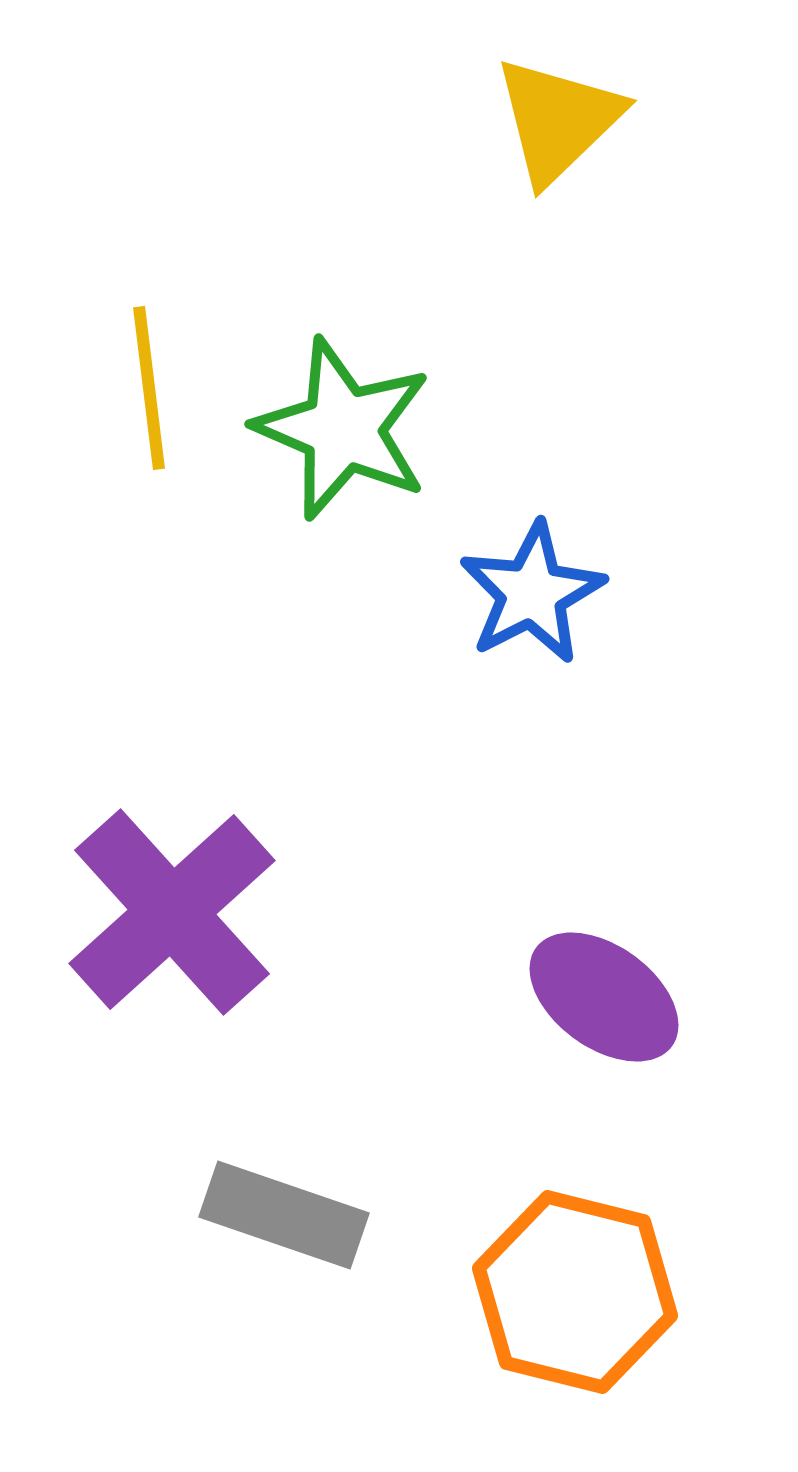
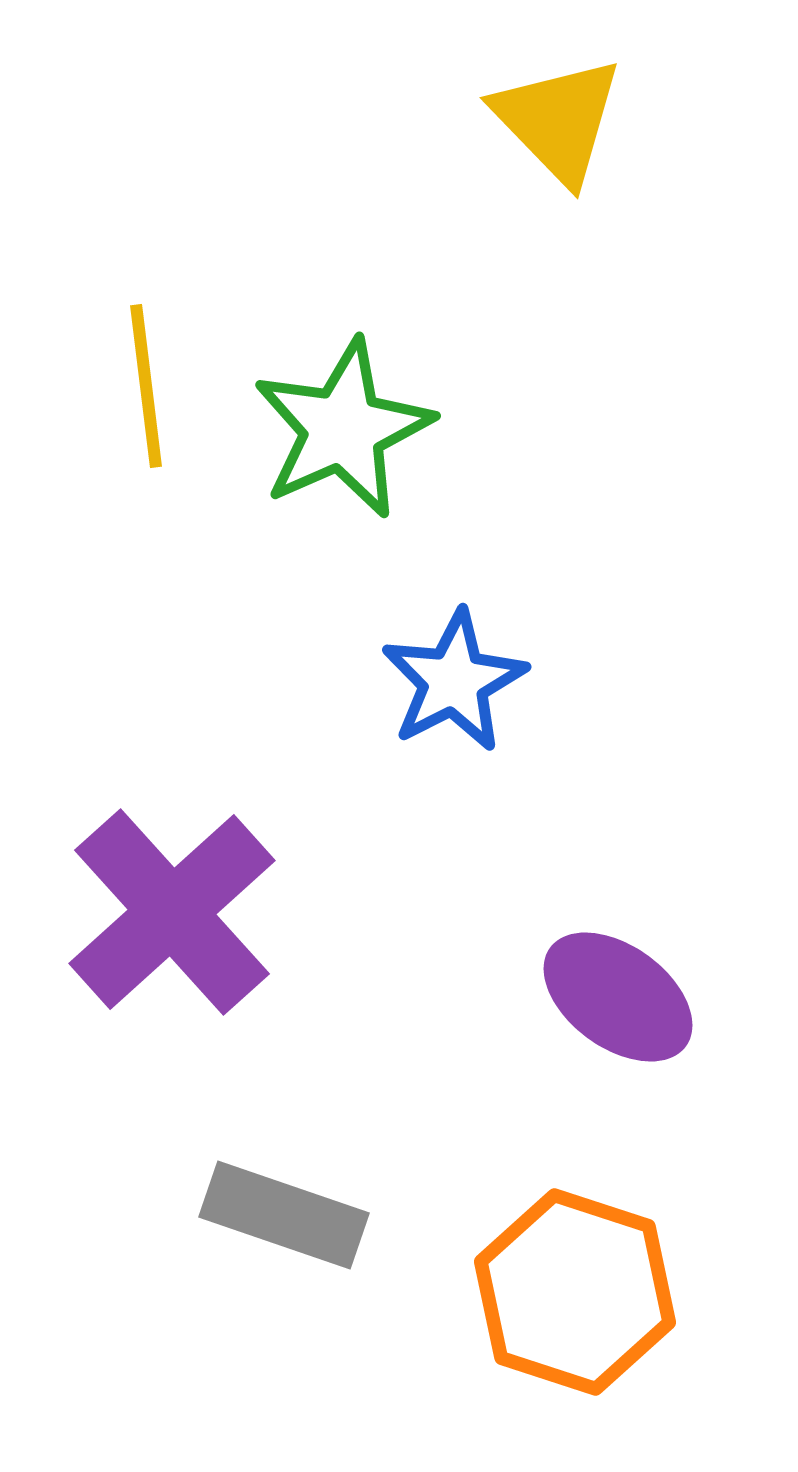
yellow triangle: rotated 30 degrees counterclockwise
yellow line: moved 3 px left, 2 px up
green star: rotated 25 degrees clockwise
blue star: moved 78 px left, 88 px down
purple ellipse: moved 14 px right
orange hexagon: rotated 4 degrees clockwise
